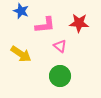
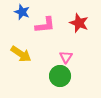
blue star: moved 1 px right, 1 px down
red star: rotated 18 degrees clockwise
pink triangle: moved 6 px right, 11 px down; rotated 24 degrees clockwise
